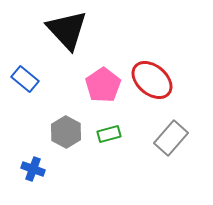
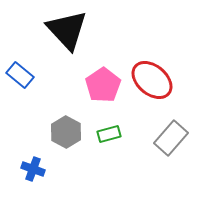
blue rectangle: moved 5 px left, 4 px up
